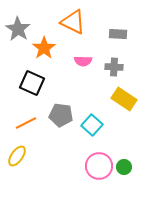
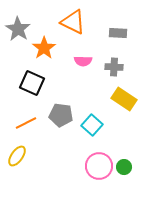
gray rectangle: moved 1 px up
